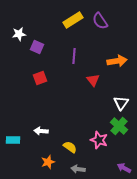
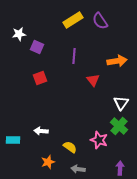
purple arrow: moved 4 px left; rotated 64 degrees clockwise
